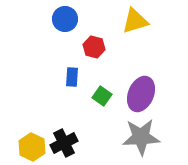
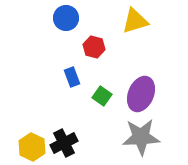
blue circle: moved 1 px right, 1 px up
blue rectangle: rotated 24 degrees counterclockwise
